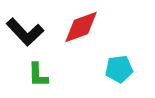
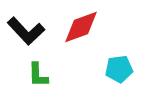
black L-shape: moved 1 px right, 1 px up
